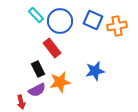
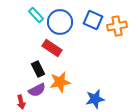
blue circle: moved 1 px down
red rectangle: rotated 18 degrees counterclockwise
blue star: moved 28 px down
